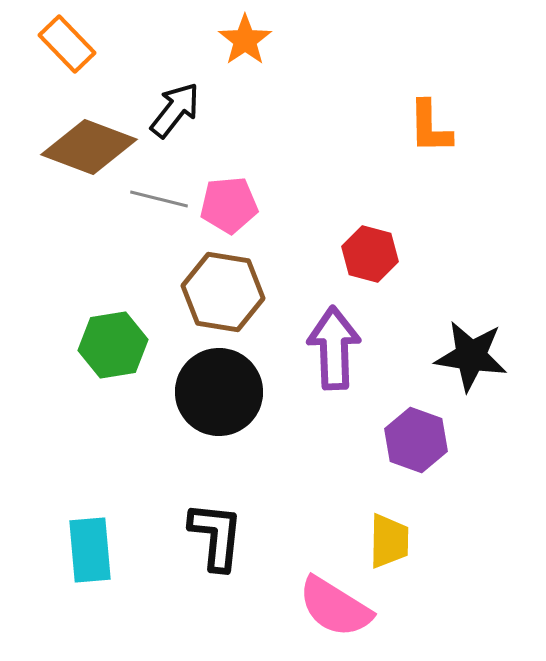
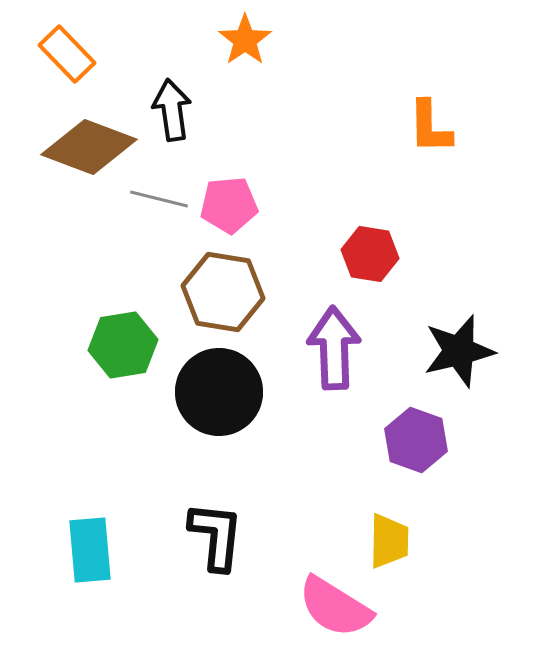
orange rectangle: moved 10 px down
black arrow: moved 3 px left; rotated 46 degrees counterclockwise
red hexagon: rotated 6 degrees counterclockwise
green hexagon: moved 10 px right
black star: moved 12 px left, 5 px up; rotated 22 degrees counterclockwise
